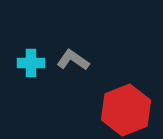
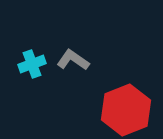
cyan cross: moved 1 px right, 1 px down; rotated 20 degrees counterclockwise
